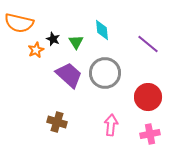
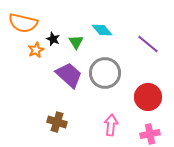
orange semicircle: moved 4 px right
cyan diamond: rotated 35 degrees counterclockwise
